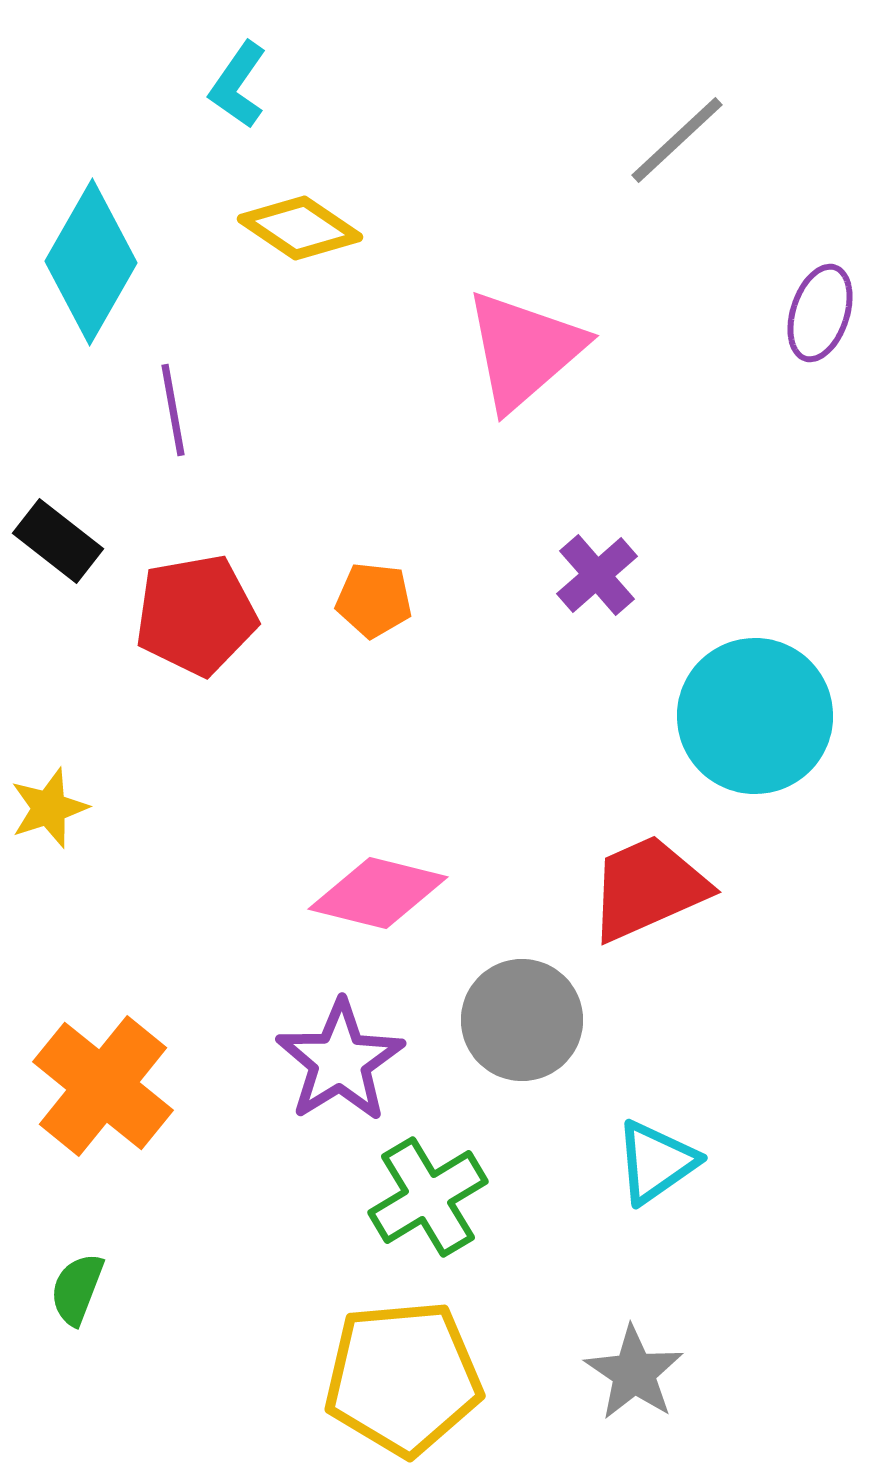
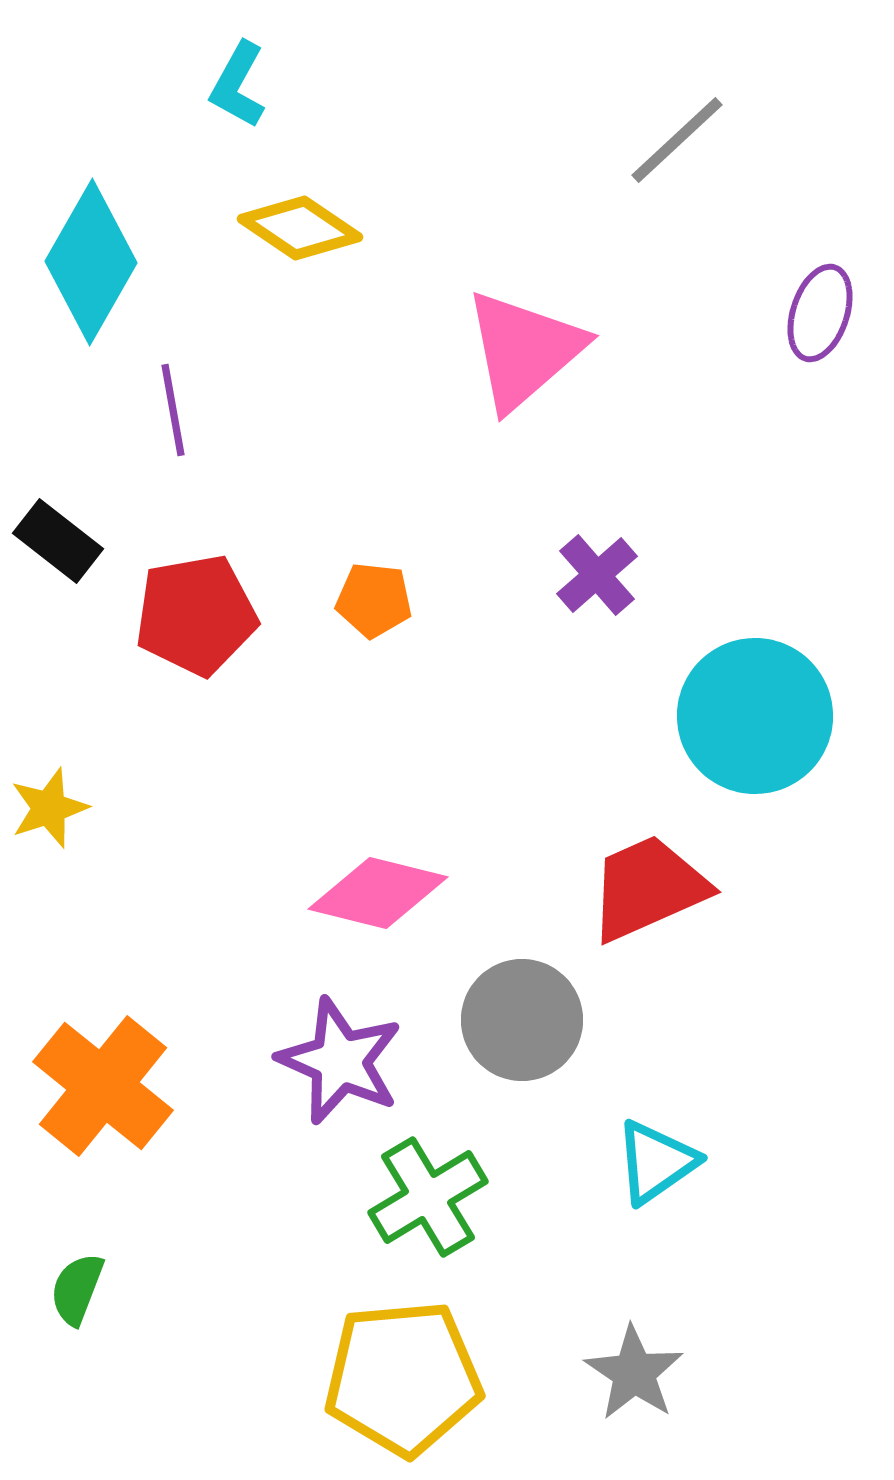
cyan L-shape: rotated 6 degrees counterclockwise
purple star: rotated 16 degrees counterclockwise
